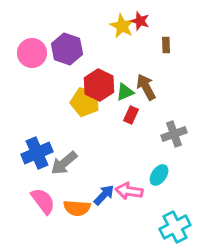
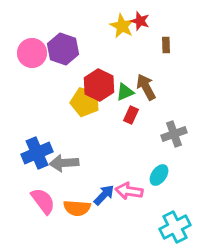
purple hexagon: moved 4 px left
gray arrow: rotated 36 degrees clockwise
